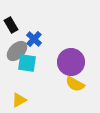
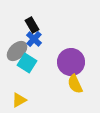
black rectangle: moved 21 px right
cyan square: rotated 24 degrees clockwise
yellow semicircle: rotated 36 degrees clockwise
